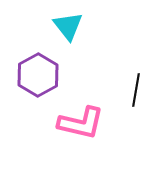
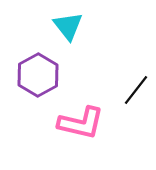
black line: rotated 28 degrees clockwise
